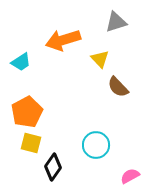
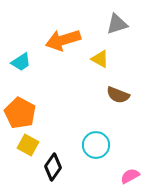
gray triangle: moved 1 px right, 2 px down
yellow triangle: rotated 18 degrees counterclockwise
brown semicircle: moved 8 px down; rotated 25 degrees counterclockwise
orange pentagon: moved 7 px left, 1 px down; rotated 16 degrees counterclockwise
yellow square: moved 3 px left, 2 px down; rotated 15 degrees clockwise
